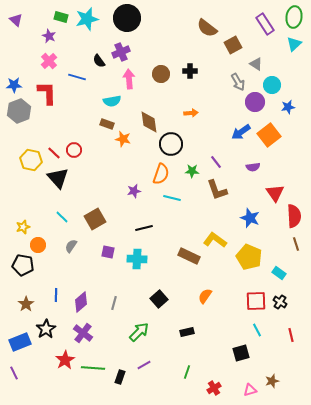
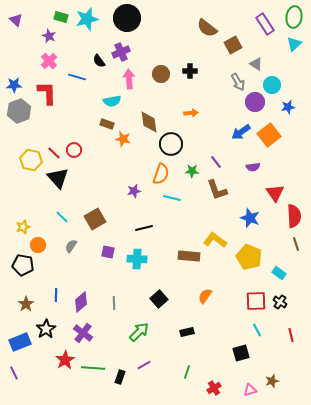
brown rectangle at (189, 256): rotated 20 degrees counterclockwise
gray line at (114, 303): rotated 16 degrees counterclockwise
